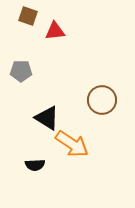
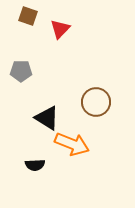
red triangle: moved 5 px right, 2 px up; rotated 40 degrees counterclockwise
brown circle: moved 6 px left, 2 px down
orange arrow: rotated 12 degrees counterclockwise
